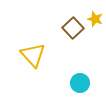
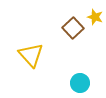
yellow star: moved 2 px up
yellow triangle: moved 2 px left
